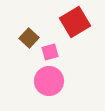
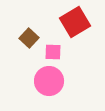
pink square: moved 3 px right; rotated 18 degrees clockwise
